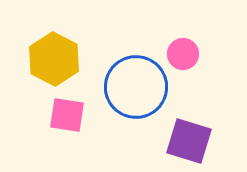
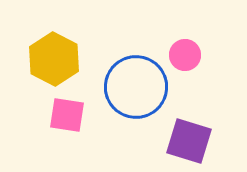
pink circle: moved 2 px right, 1 px down
